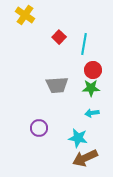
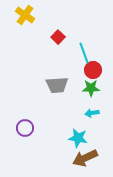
red square: moved 1 px left
cyan line: moved 9 px down; rotated 30 degrees counterclockwise
purple circle: moved 14 px left
